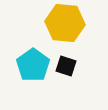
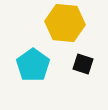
black square: moved 17 px right, 2 px up
